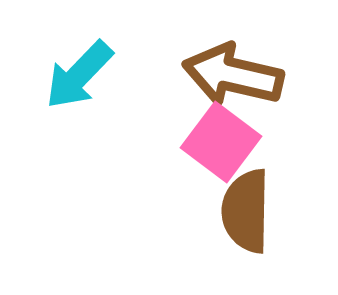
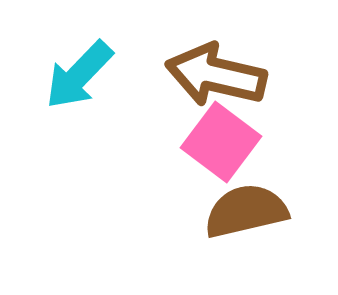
brown arrow: moved 17 px left
brown semicircle: rotated 76 degrees clockwise
